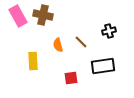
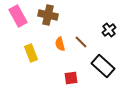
brown cross: moved 5 px right
black cross: moved 1 px up; rotated 24 degrees counterclockwise
orange semicircle: moved 2 px right, 1 px up
yellow rectangle: moved 2 px left, 8 px up; rotated 18 degrees counterclockwise
black rectangle: rotated 50 degrees clockwise
